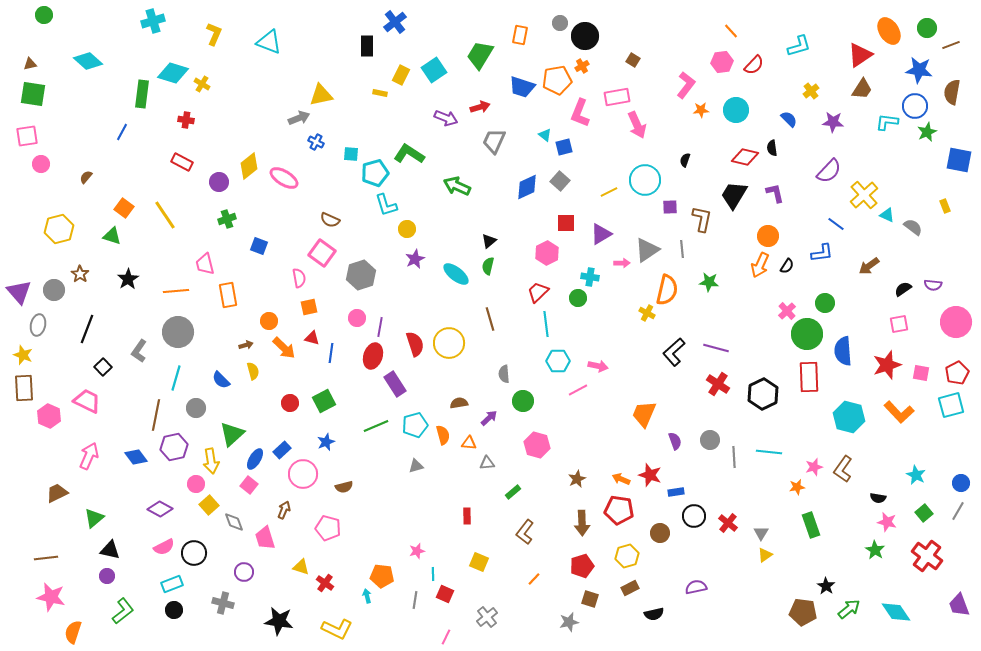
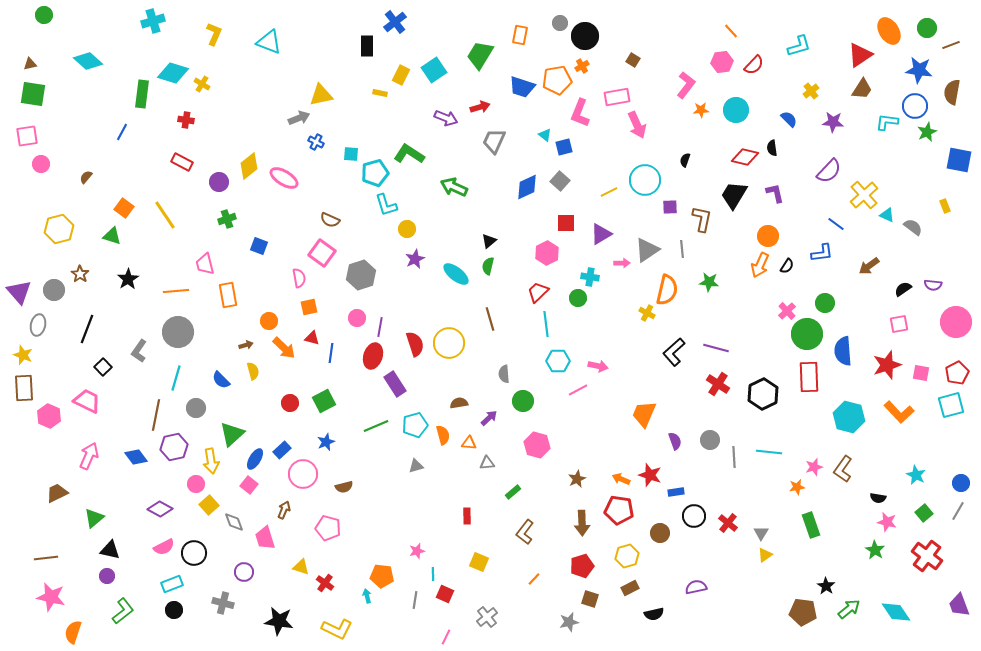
green arrow at (457, 186): moved 3 px left, 1 px down
